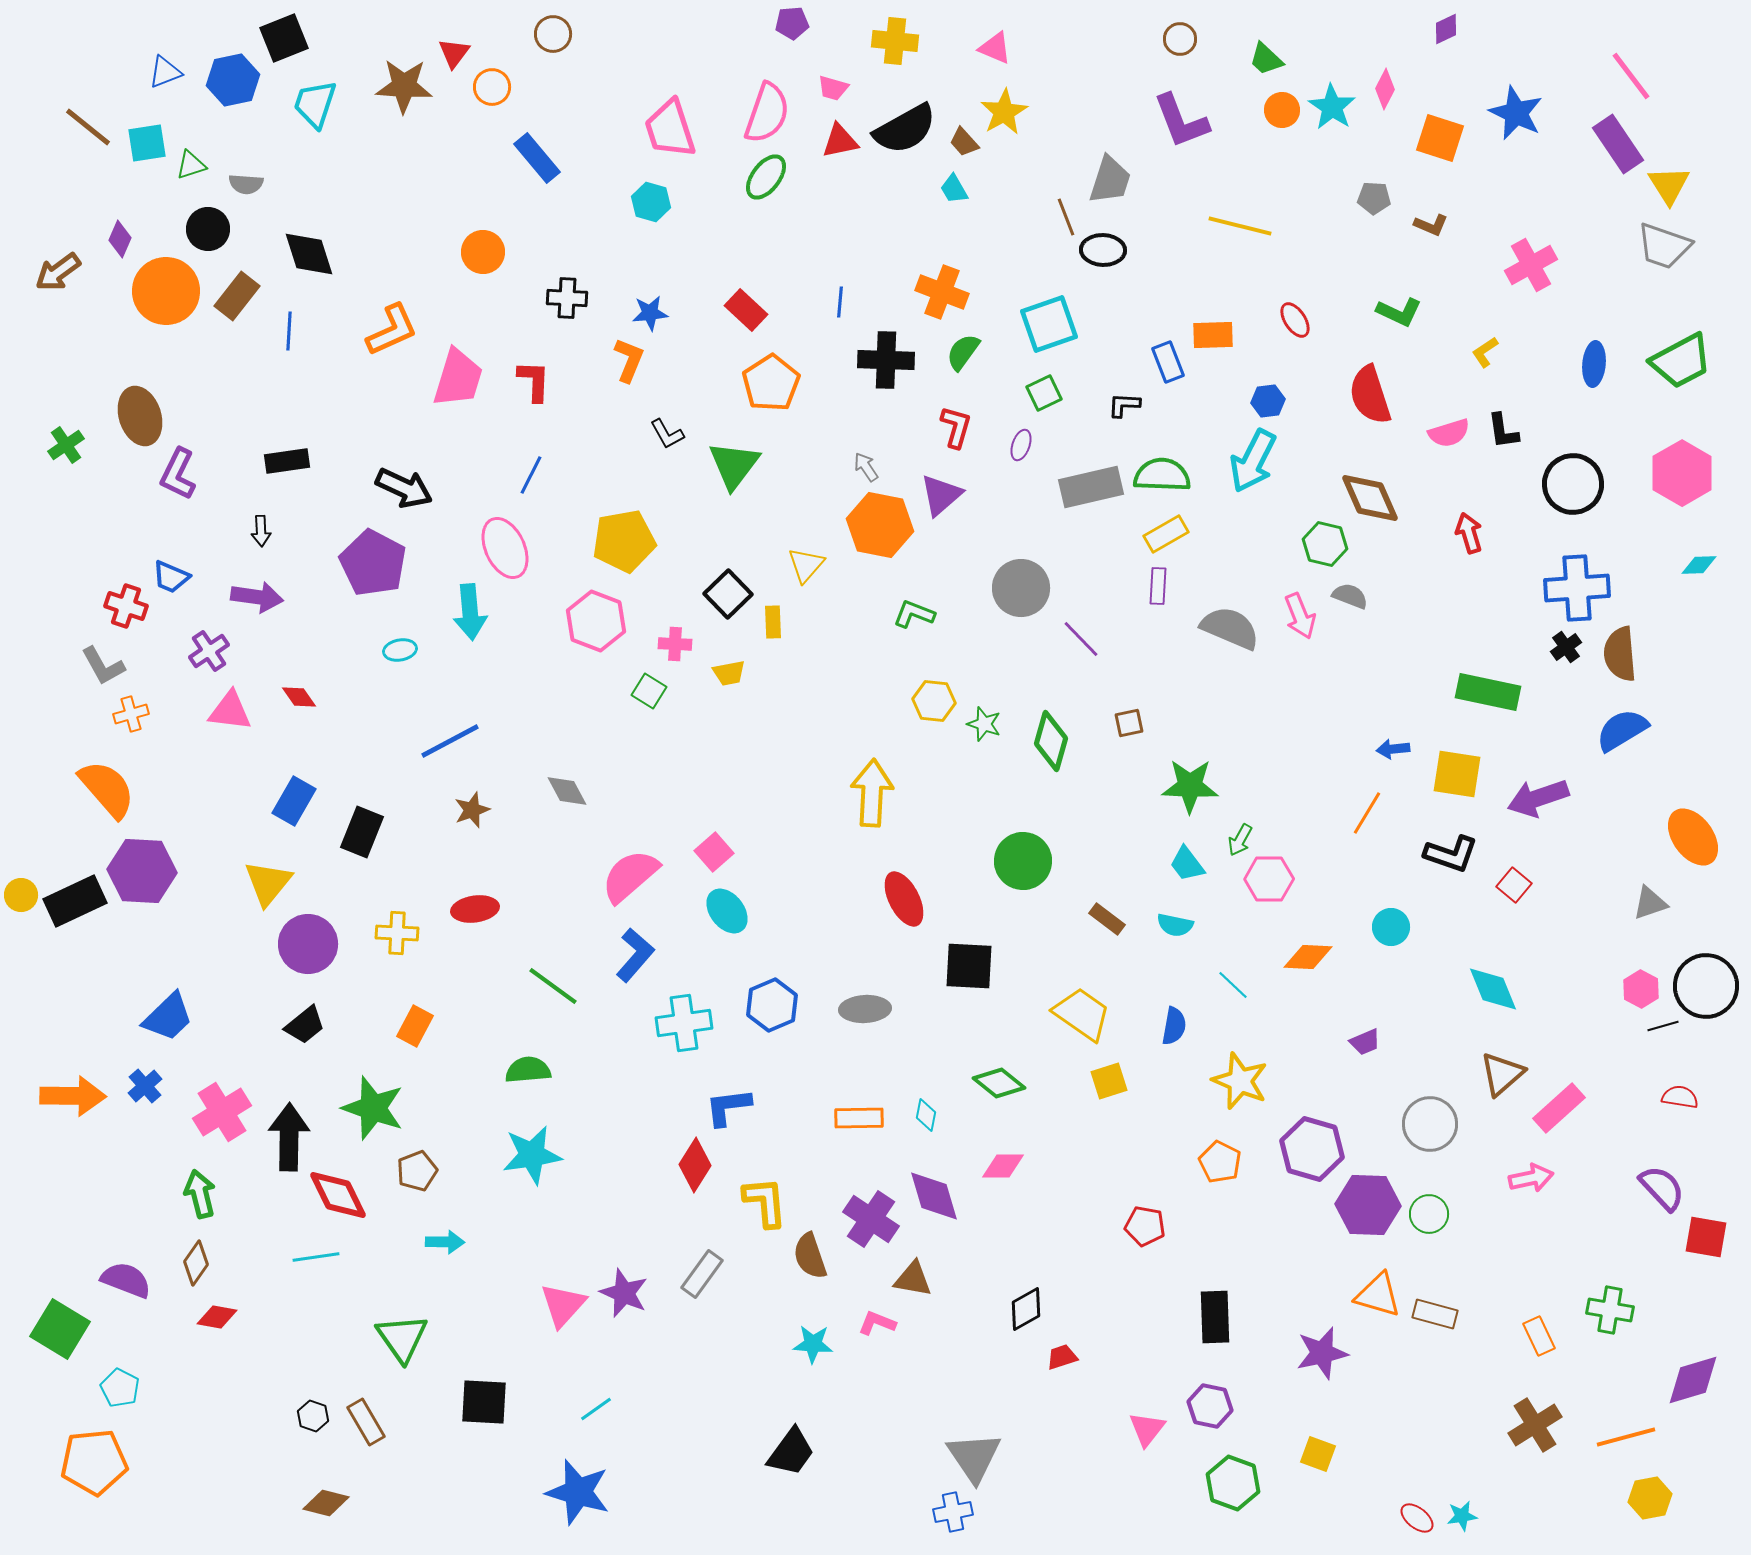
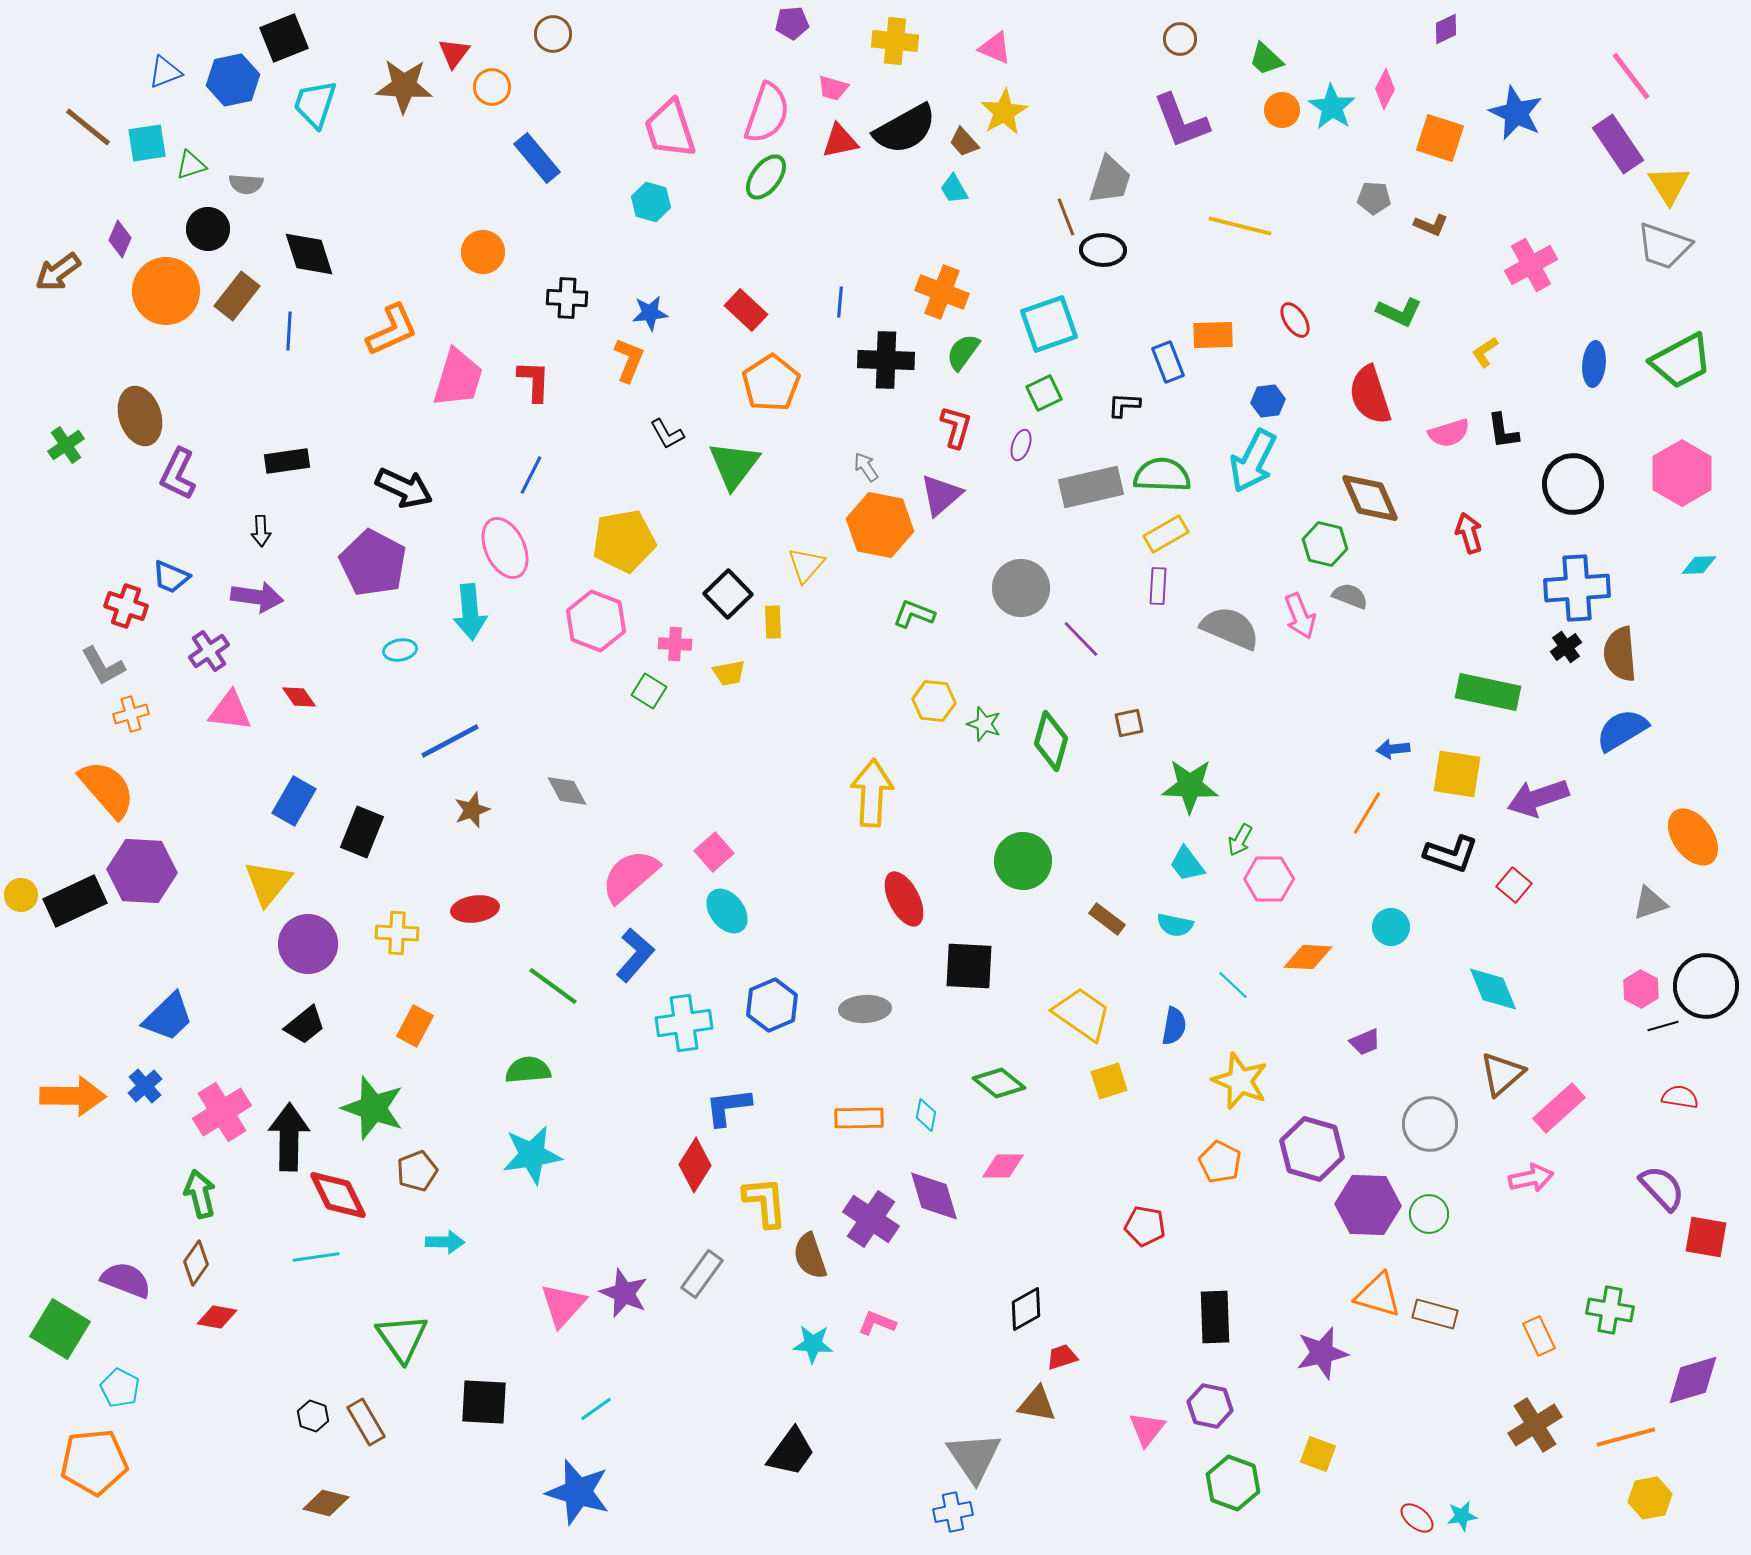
brown triangle at (913, 1279): moved 124 px right, 125 px down
